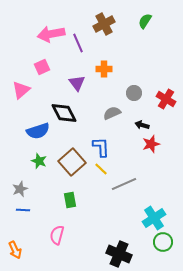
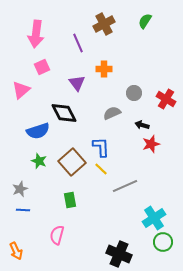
pink arrow: moved 15 px left; rotated 72 degrees counterclockwise
gray line: moved 1 px right, 2 px down
orange arrow: moved 1 px right, 1 px down
